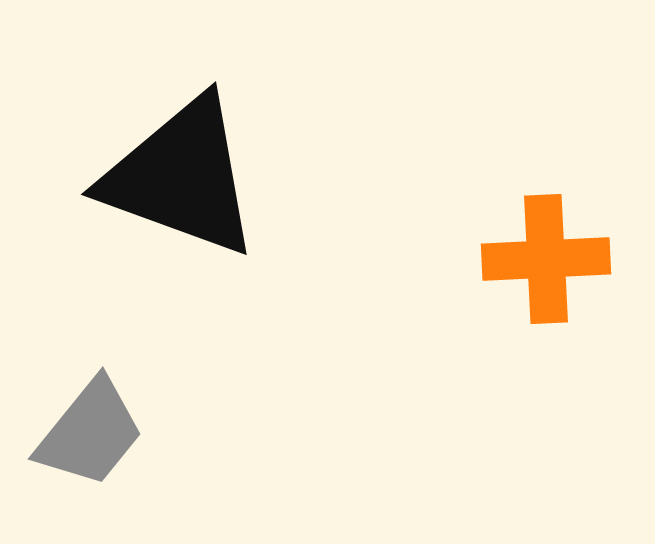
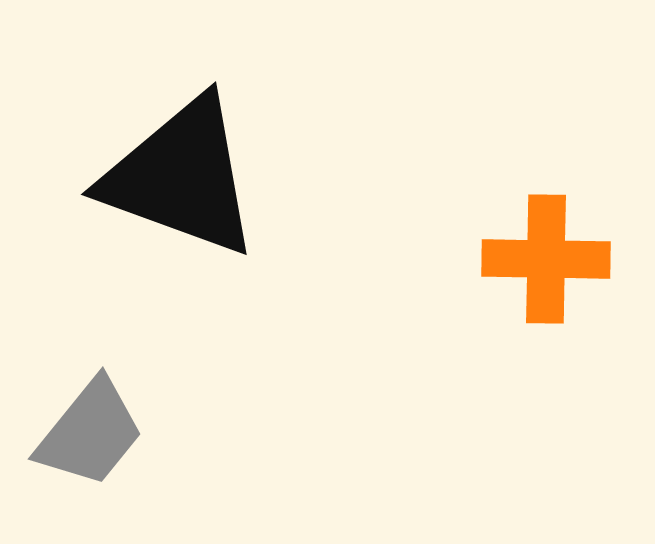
orange cross: rotated 4 degrees clockwise
